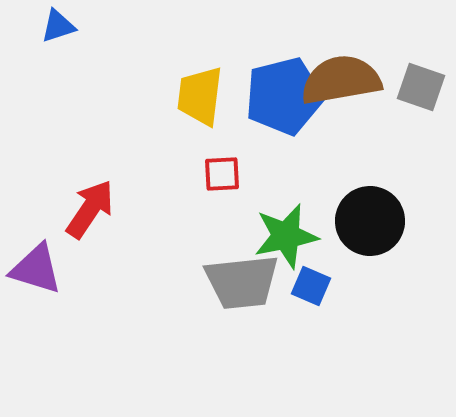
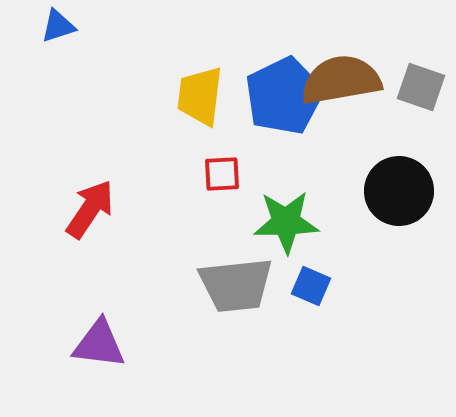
blue pentagon: rotated 12 degrees counterclockwise
black circle: moved 29 px right, 30 px up
green star: moved 14 px up; rotated 10 degrees clockwise
purple triangle: moved 63 px right, 75 px down; rotated 10 degrees counterclockwise
gray trapezoid: moved 6 px left, 3 px down
